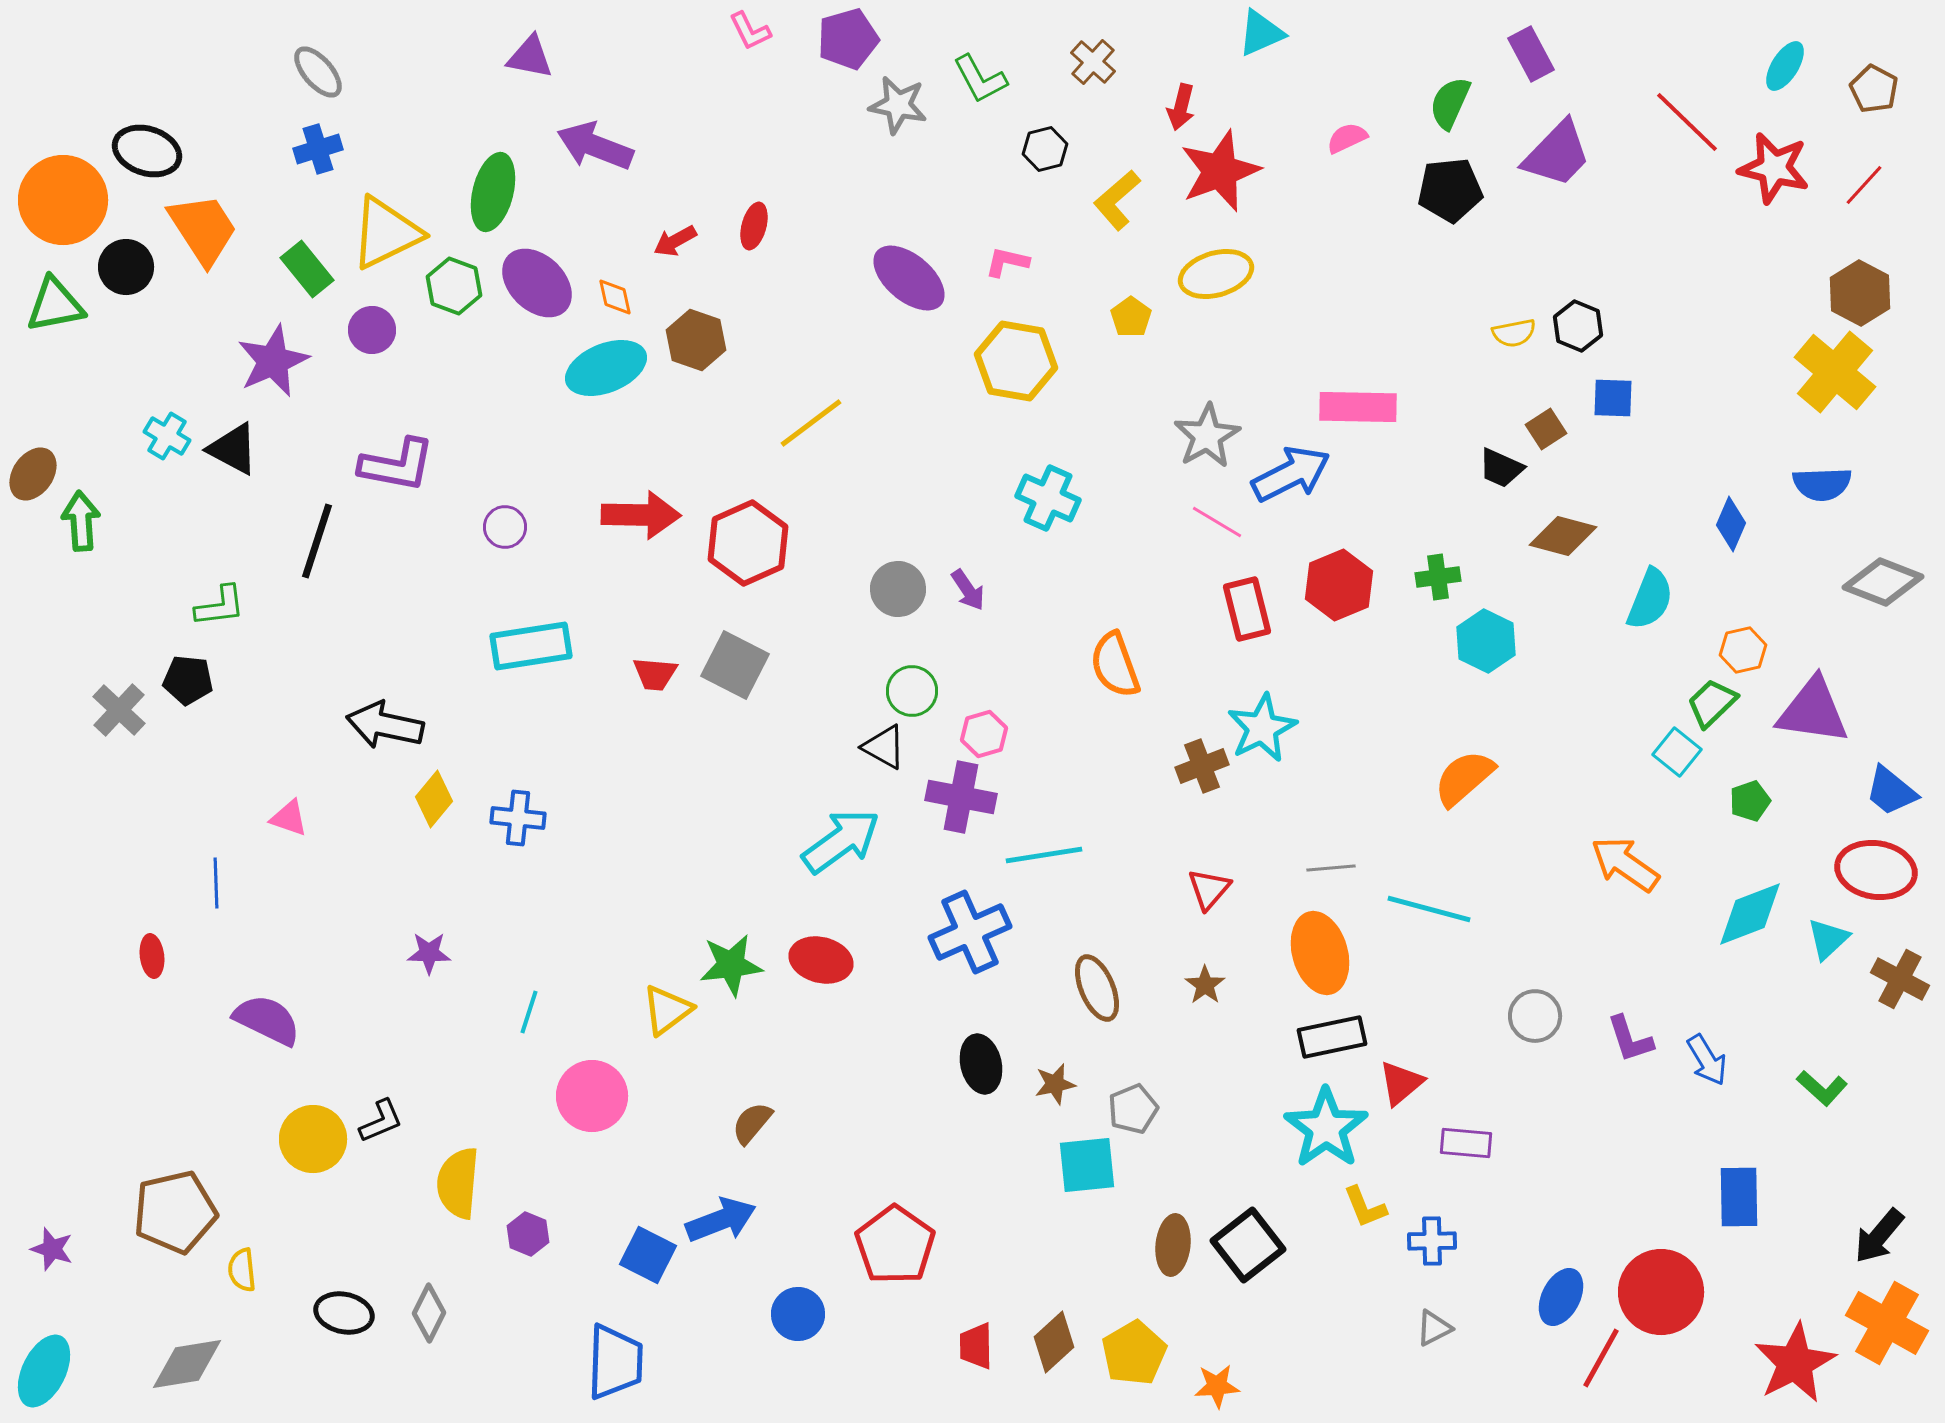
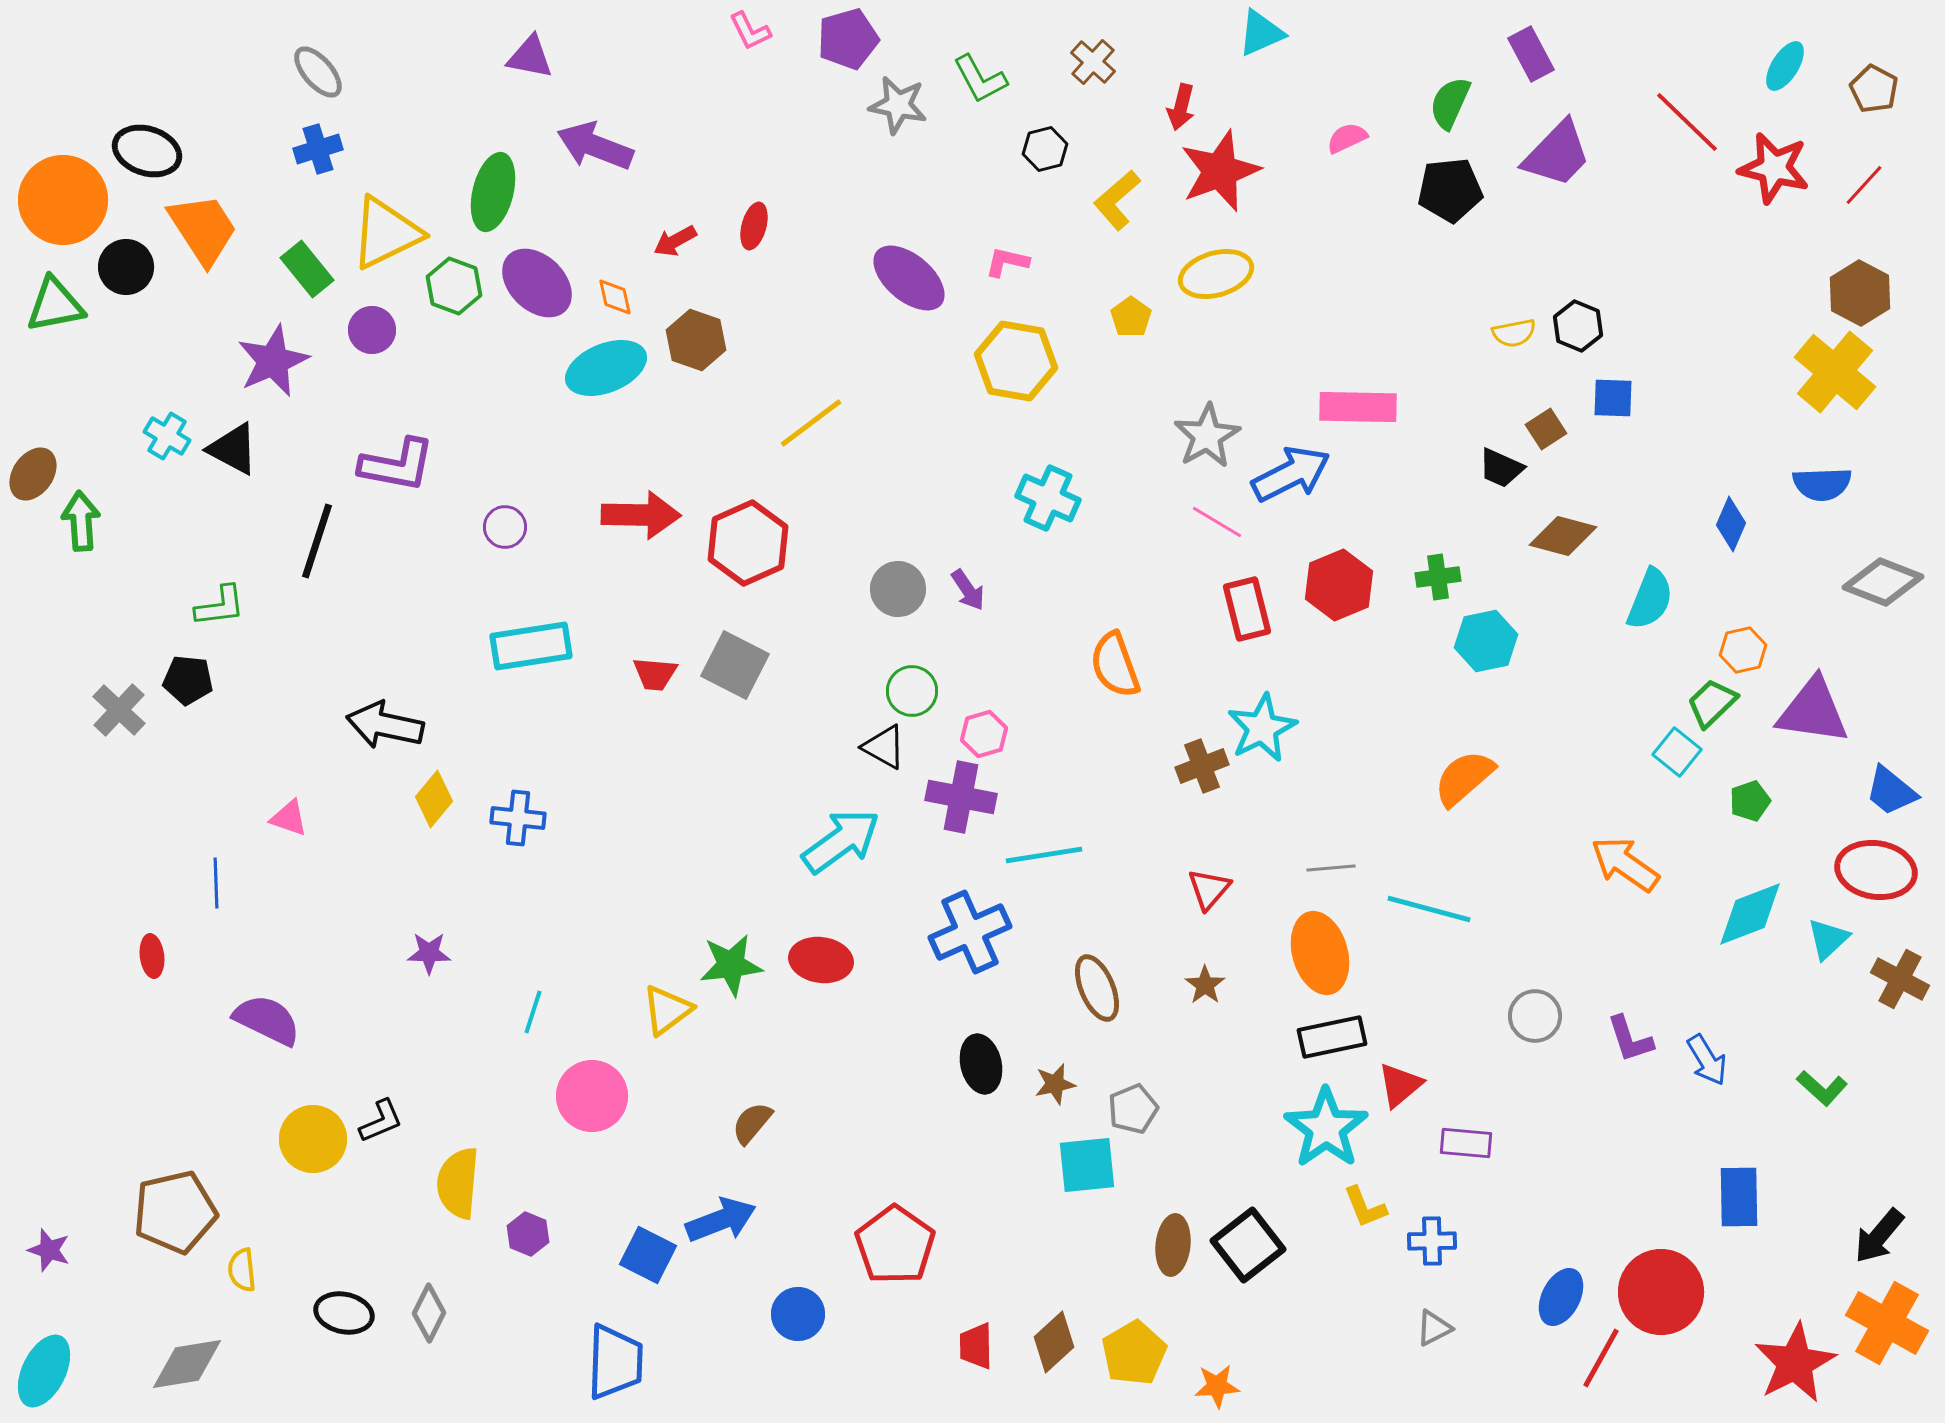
cyan hexagon at (1486, 641): rotated 22 degrees clockwise
red ellipse at (821, 960): rotated 6 degrees counterclockwise
cyan line at (529, 1012): moved 4 px right
red triangle at (1401, 1083): moved 1 px left, 2 px down
purple star at (52, 1249): moved 3 px left, 1 px down
